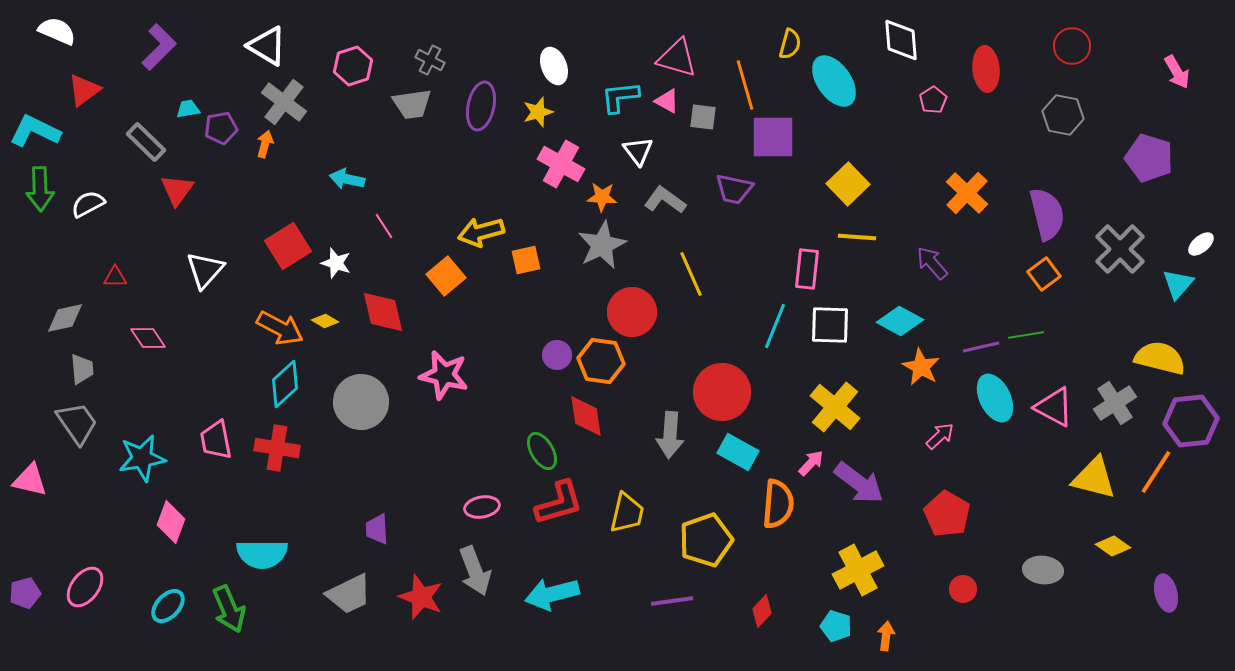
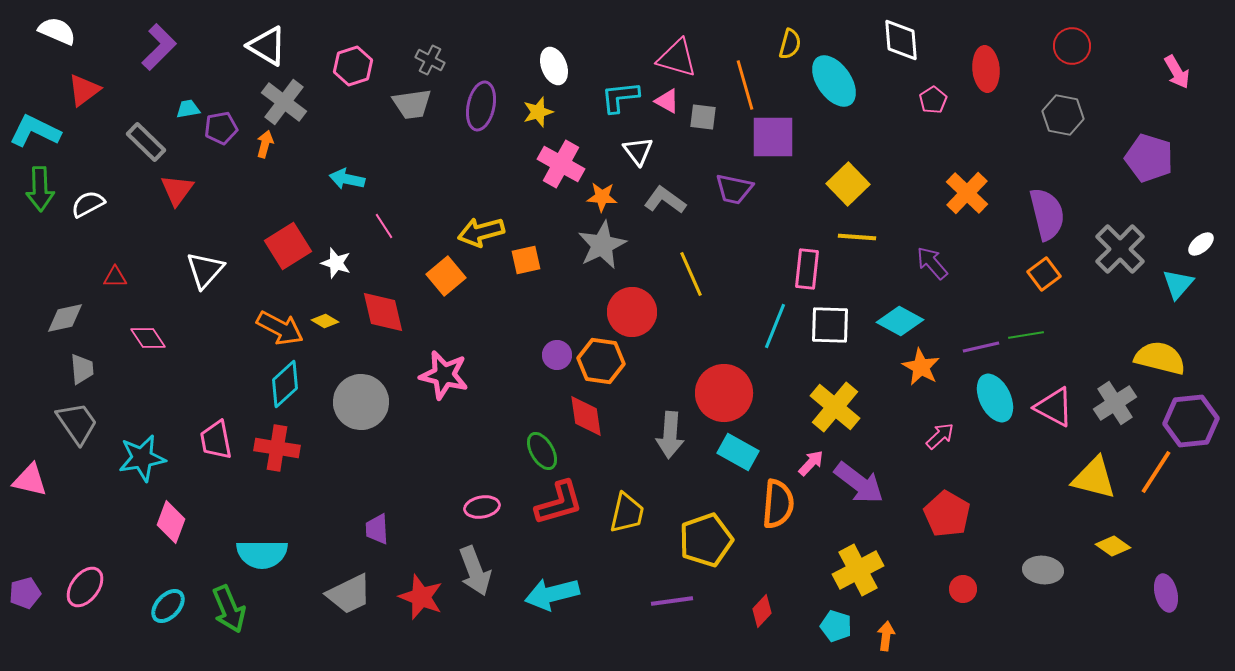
red circle at (722, 392): moved 2 px right, 1 px down
